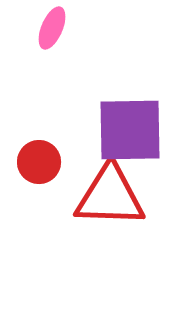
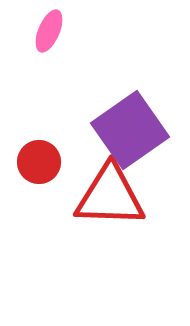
pink ellipse: moved 3 px left, 3 px down
purple square: rotated 34 degrees counterclockwise
